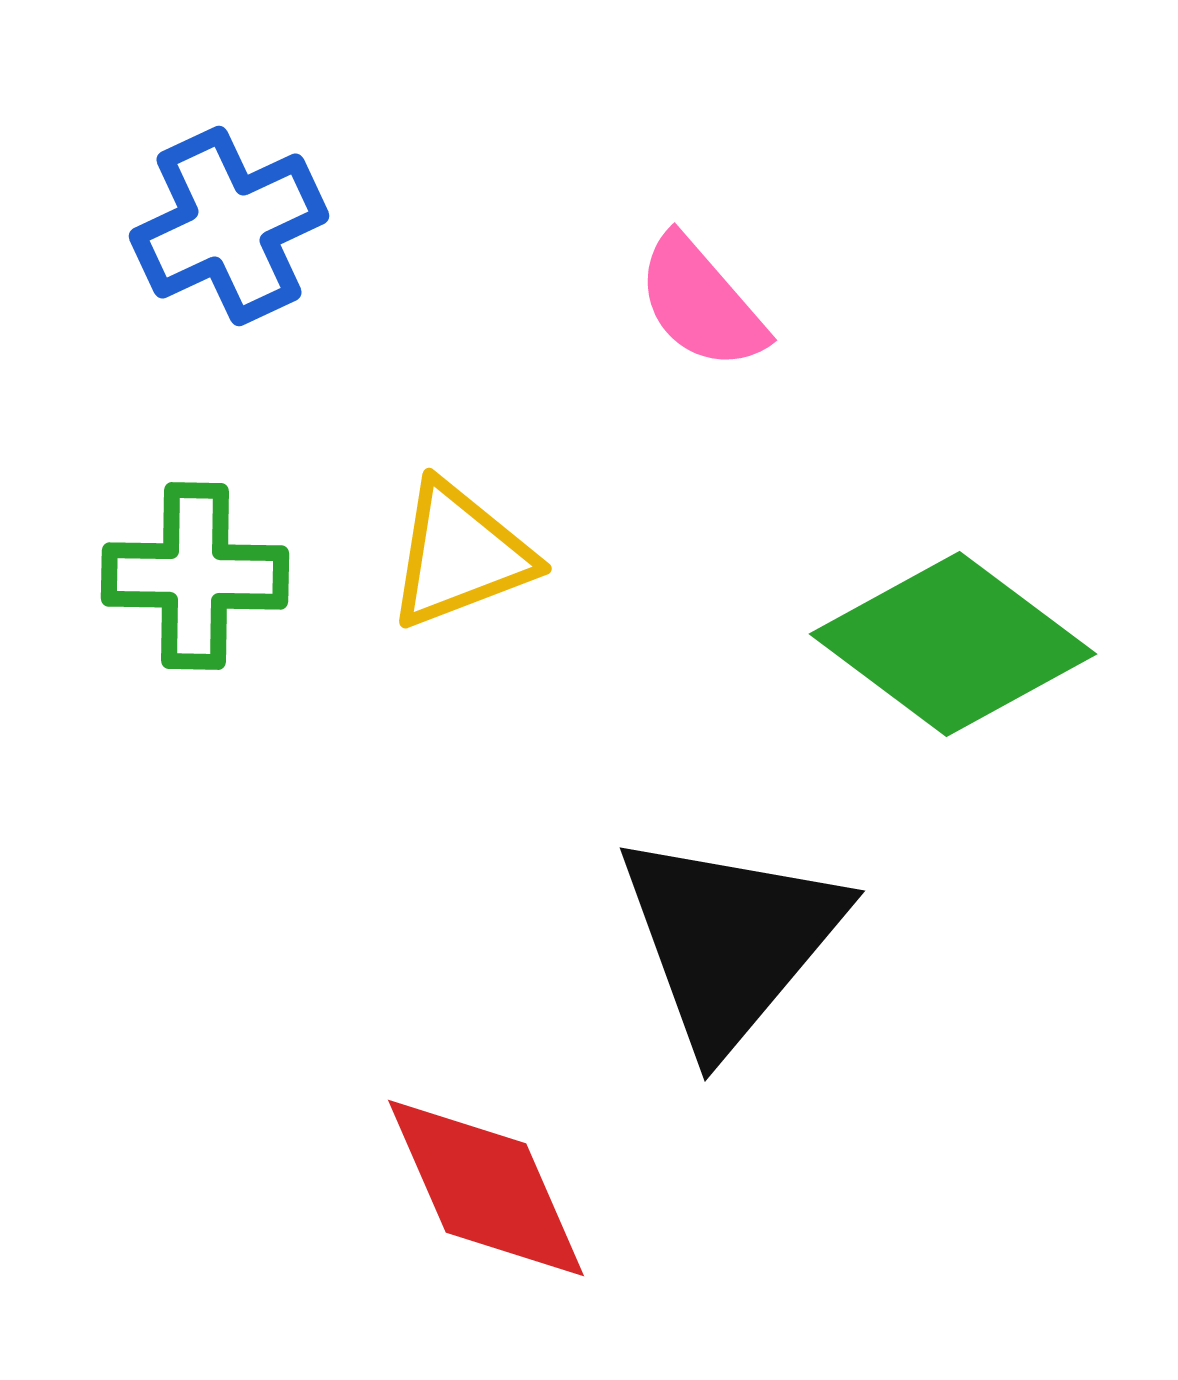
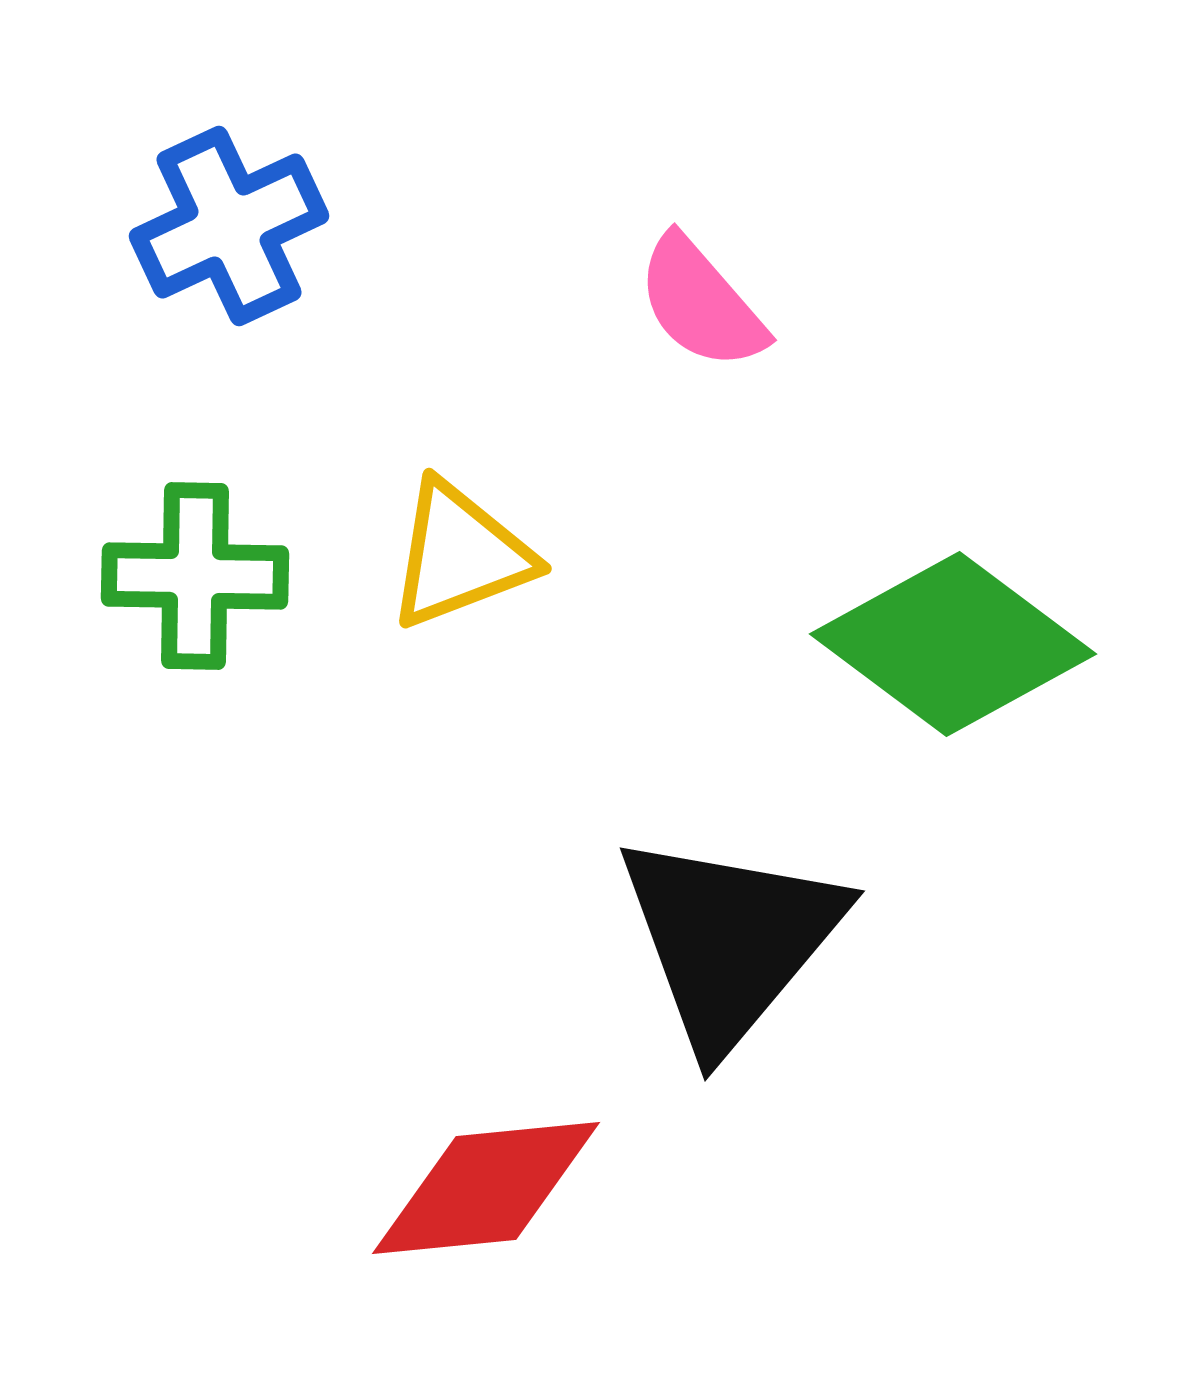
red diamond: rotated 72 degrees counterclockwise
